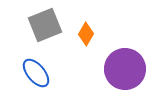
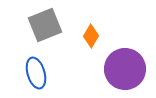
orange diamond: moved 5 px right, 2 px down
blue ellipse: rotated 24 degrees clockwise
